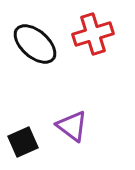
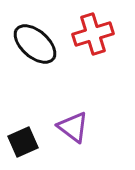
purple triangle: moved 1 px right, 1 px down
